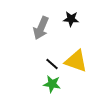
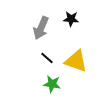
black line: moved 5 px left, 6 px up
